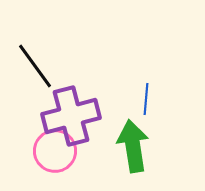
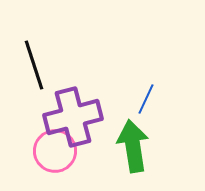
black line: moved 1 px left, 1 px up; rotated 18 degrees clockwise
blue line: rotated 20 degrees clockwise
purple cross: moved 2 px right, 1 px down
